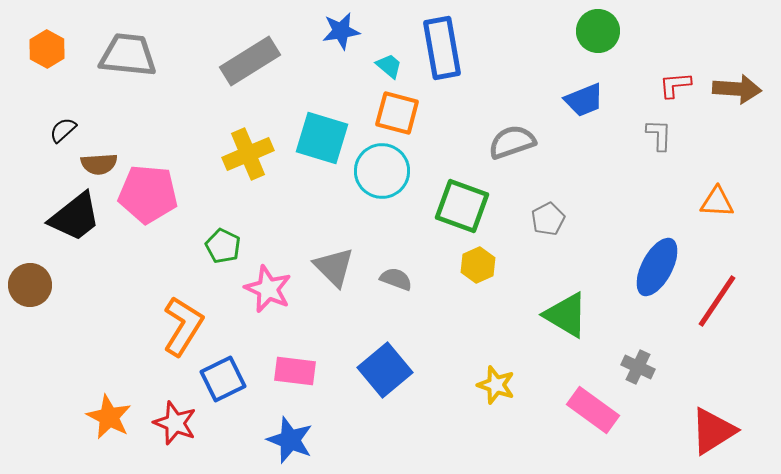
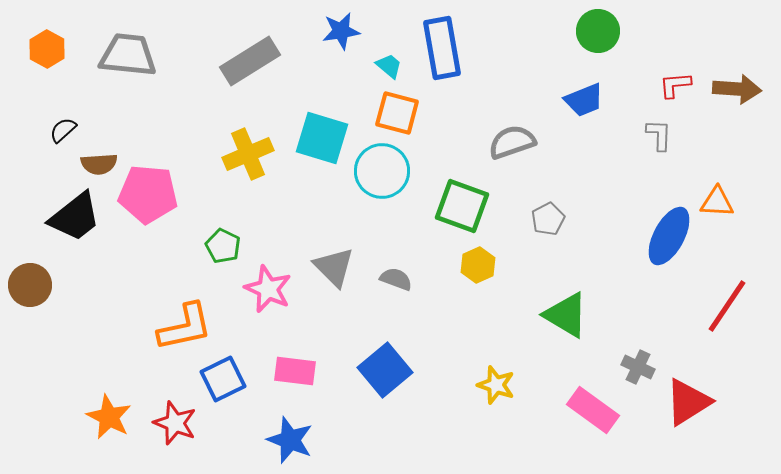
blue ellipse at (657, 267): moved 12 px right, 31 px up
red line at (717, 301): moved 10 px right, 5 px down
orange L-shape at (183, 326): moved 2 px right, 1 px down; rotated 46 degrees clockwise
red triangle at (713, 431): moved 25 px left, 29 px up
